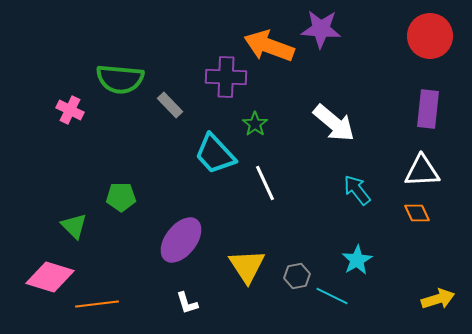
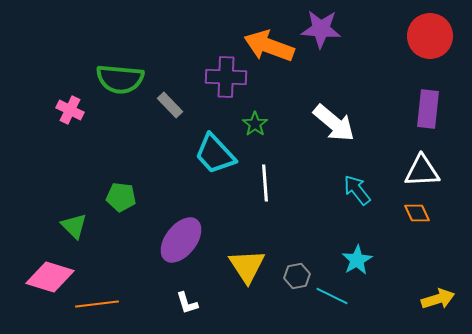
white line: rotated 21 degrees clockwise
green pentagon: rotated 8 degrees clockwise
